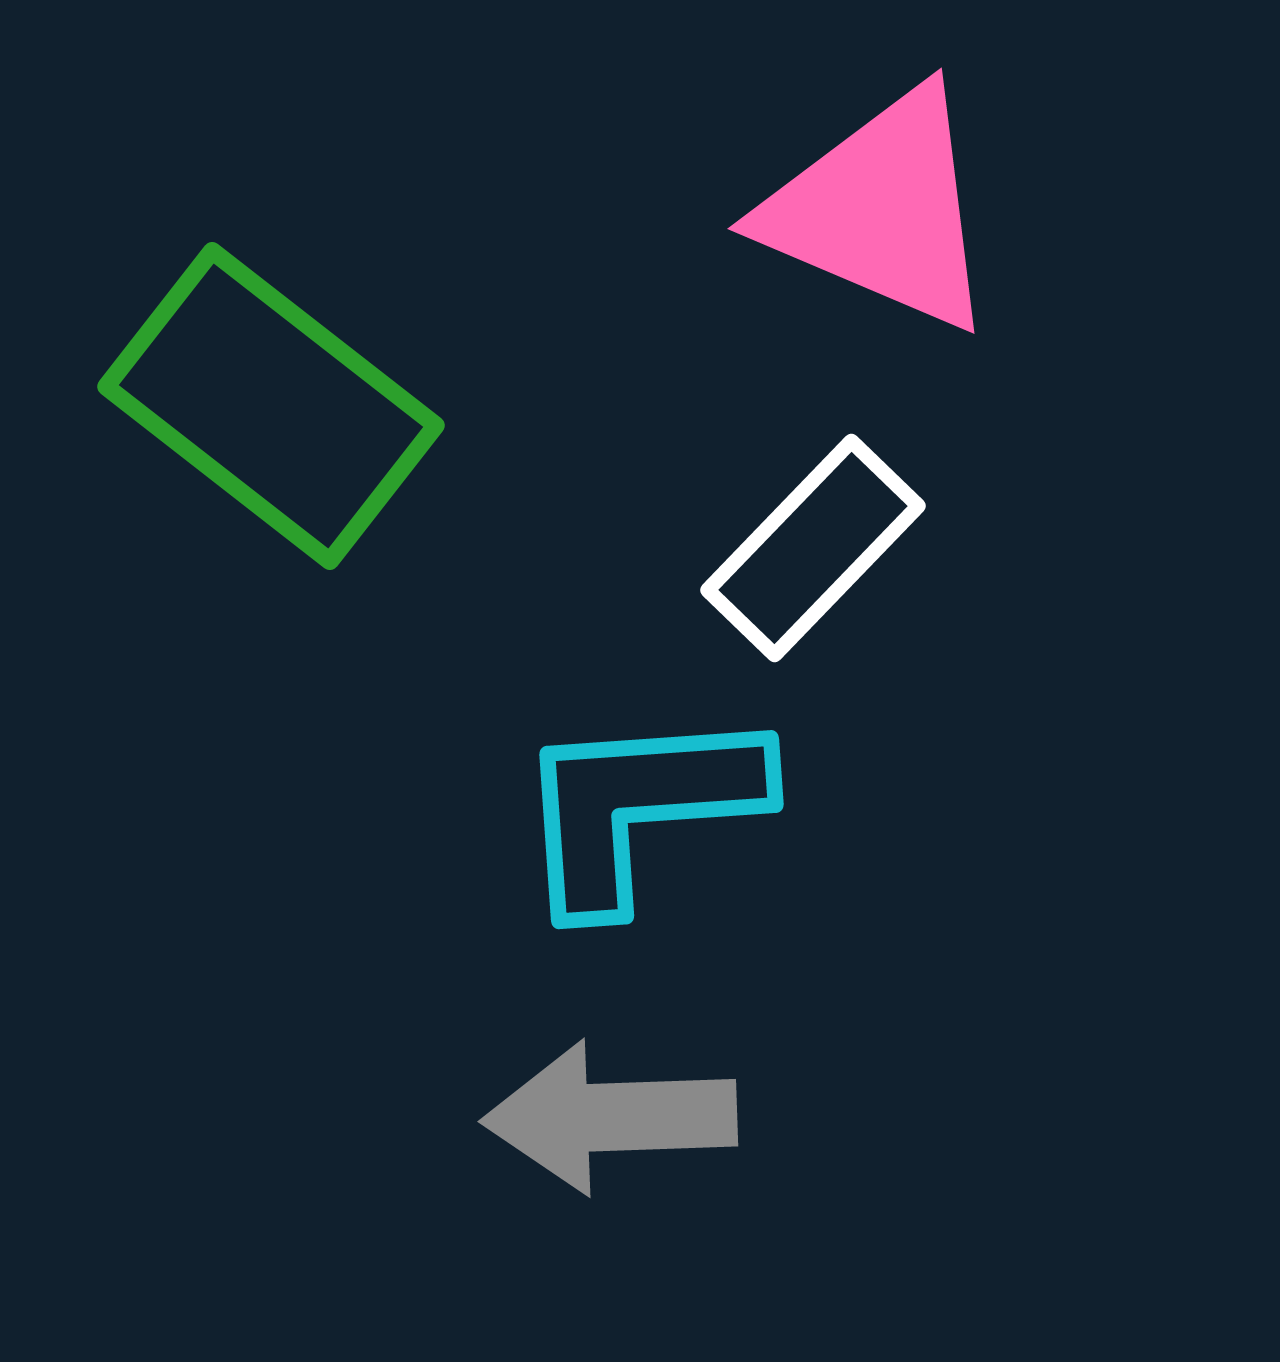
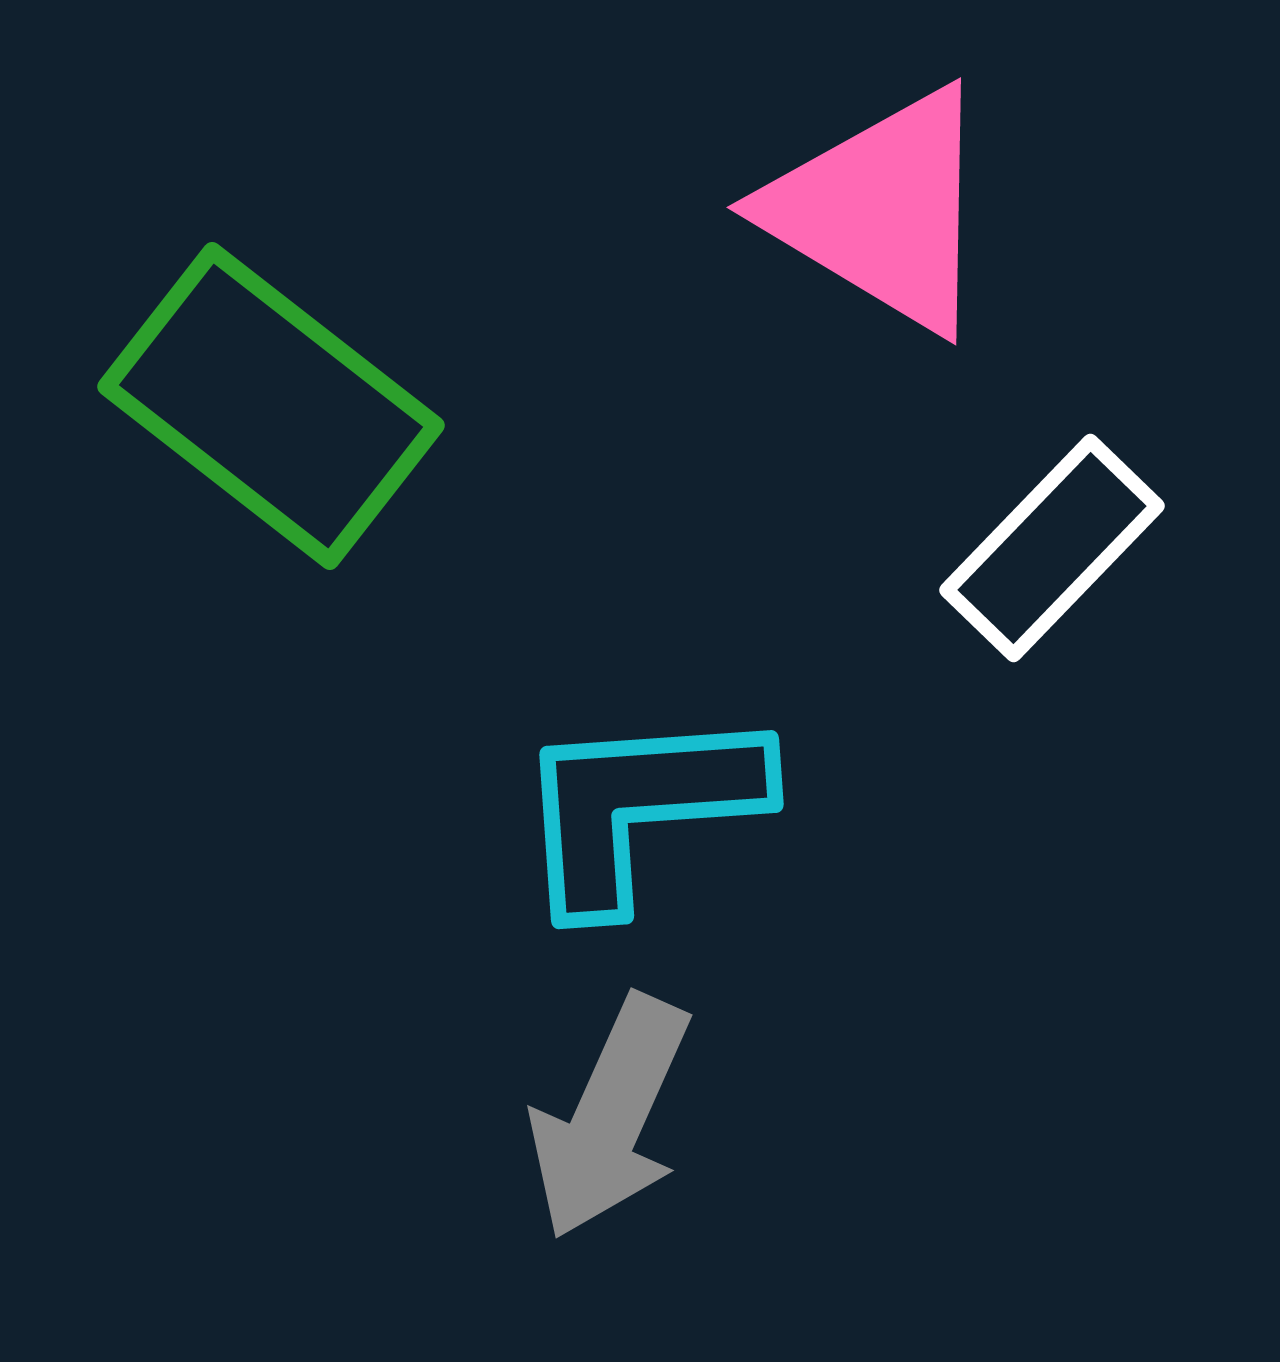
pink triangle: rotated 8 degrees clockwise
white rectangle: moved 239 px right
gray arrow: rotated 64 degrees counterclockwise
